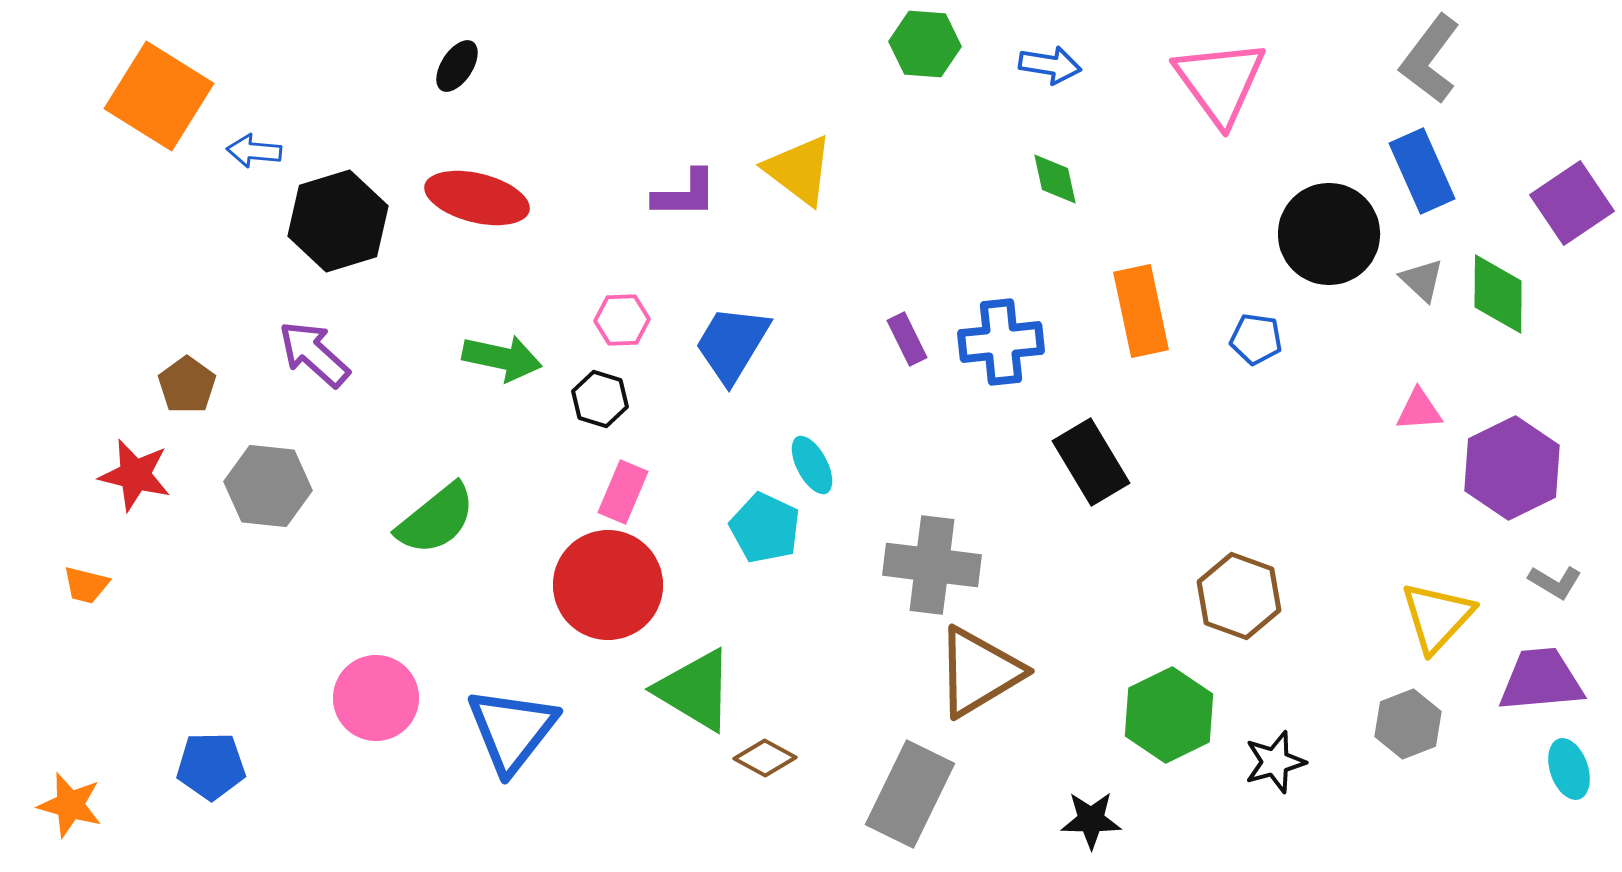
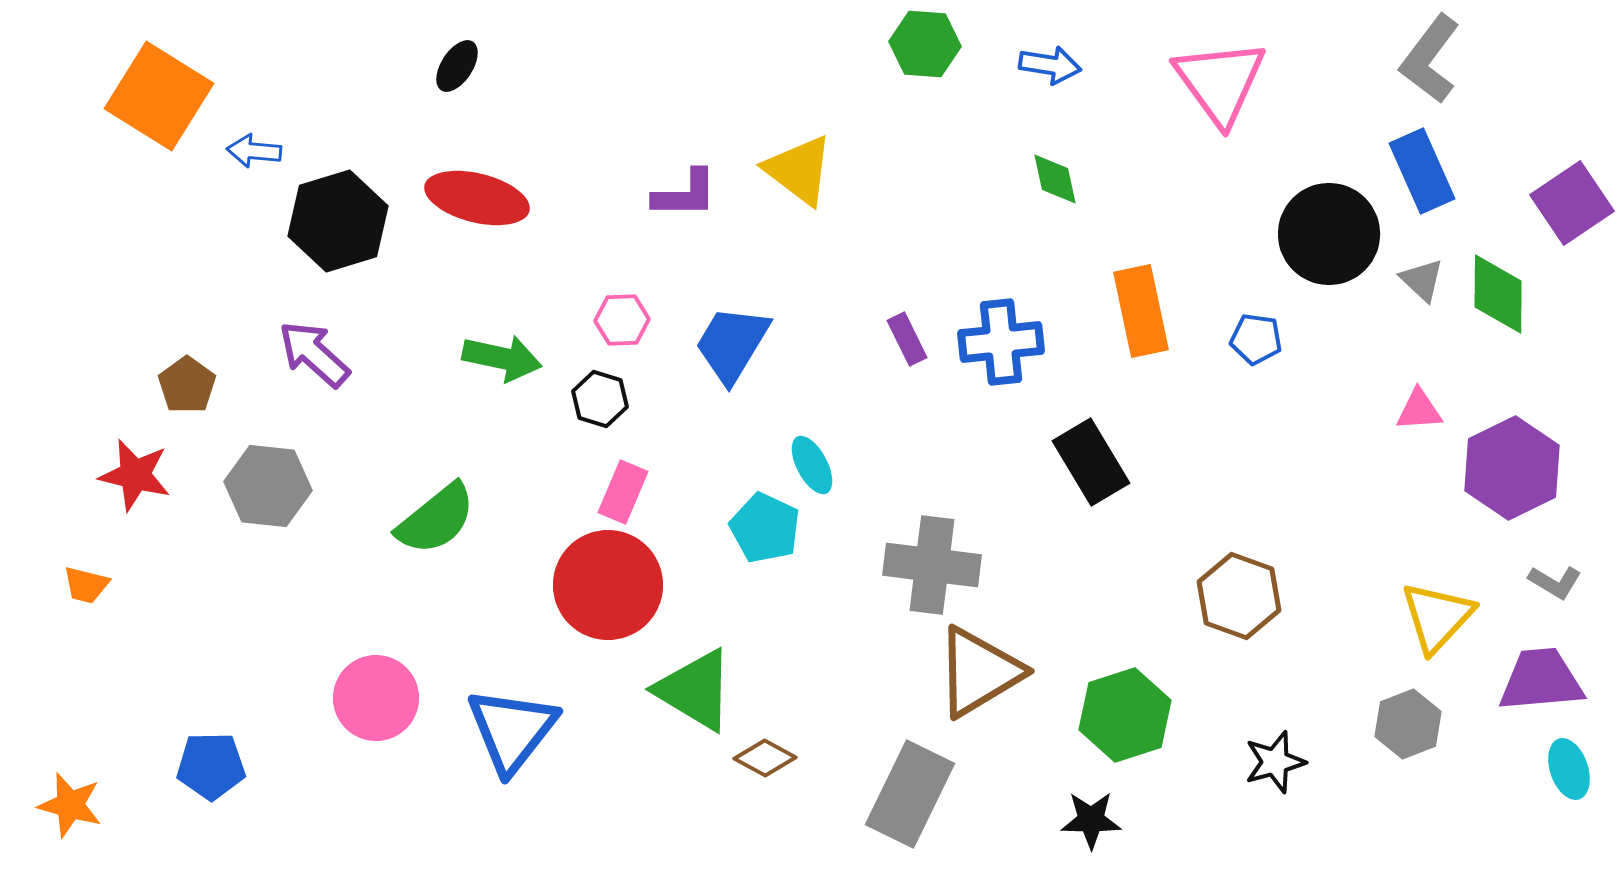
green hexagon at (1169, 715): moved 44 px left; rotated 8 degrees clockwise
